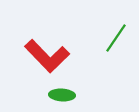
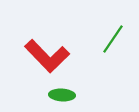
green line: moved 3 px left, 1 px down
